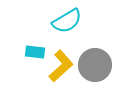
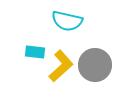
cyan semicircle: rotated 44 degrees clockwise
